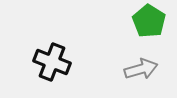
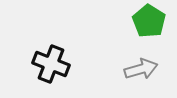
black cross: moved 1 px left, 2 px down
